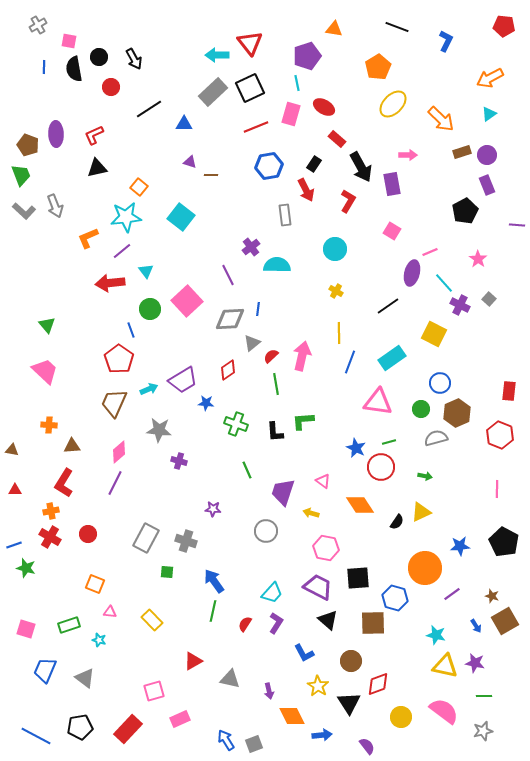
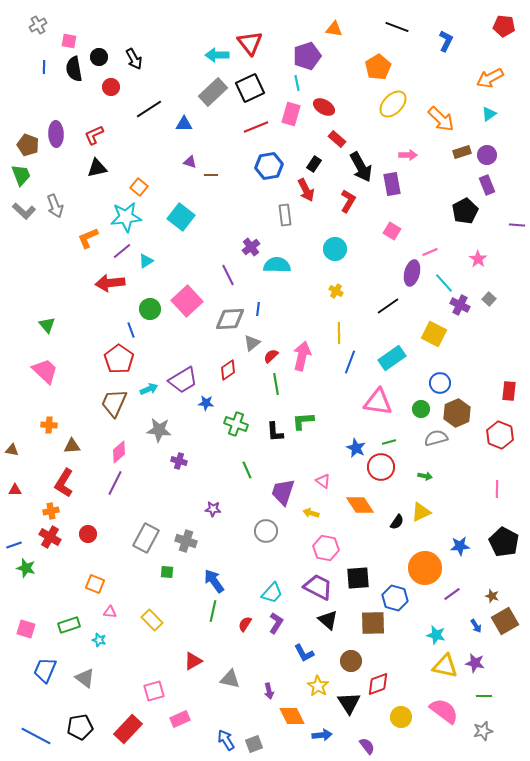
cyan triangle at (146, 271): moved 10 px up; rotated 35 degrees clockwise
